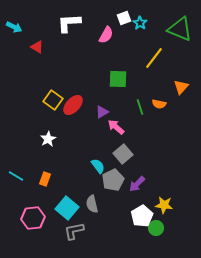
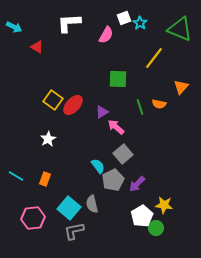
cyan square: moved 2 px right
